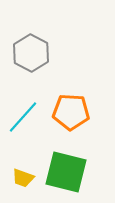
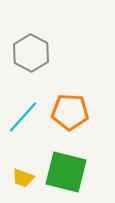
orange pentagon: moved 1 px left
